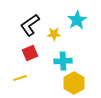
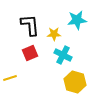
cyan star: rotated 24 degrees clockwise
black L-shape: rotated 120 degrees clockwise
cyan cross: moved 6 px up; rotated 30 degrees clockwise
yellow line: moved 10 px left
yellow hexagon: moved 1 px right, 1 px up; rotated 15 degrees counterclockwise
